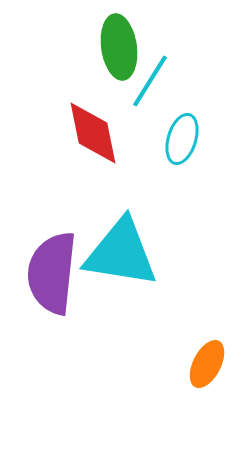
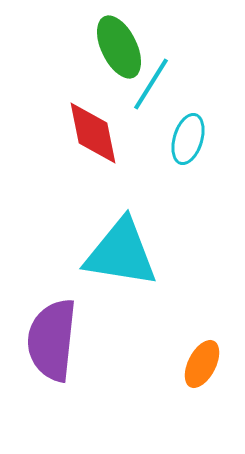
green ellipse: rotated 18 degrees counterclockwise
cyan line: moved 1 px right, 3 px down
cyan ellipse: moved 6 px right
purple semicircle: moved 67 px down
orange ellipse: moved 5 px left
